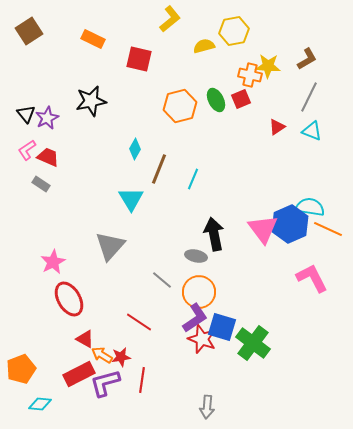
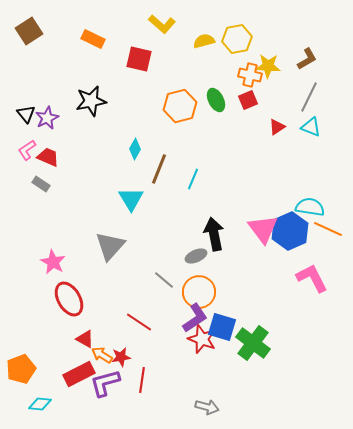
yellow L-shape at (170, 19): moved 8 px left, 5 px down; rotated 80 degrees clockwise
yellow hexagon at (234, 31): moved 3 px right, 8 px down
yellow semicircle at (204, 46): moved 5 px up
red square at (241, 99): moved 7 px right, 1 px down
cyan triangle at (312, 131): moved 1 px left, 4 px up
blue hexagon at (290, 224): moved 7 px down
gray ellipse at (196, 256): rotated 35 degrees counterclockwise
pink star at (53, 262): rotated 15 degrees counterclockwise
gray line at (162, 280): moved 2 px right
gray arrow at (207, 407): rotated 80 degrees counterclockwise
